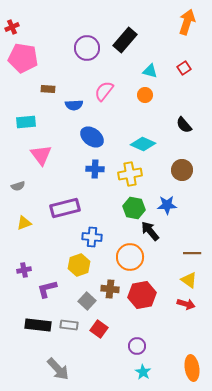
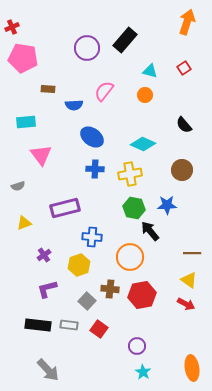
purple cross at (24, 270): moved 20 px right, 15 px up; rotated 24 degrees counterclockwise
red arrow at (186, 304): rotated 12 degrees clockwise
gray arrow at (58, 369): moved 10 px left, 1 px down
